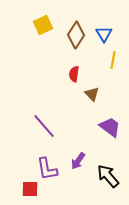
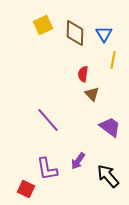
brown diamond: moved 1 px left, 2 px up; rotated 32 degrees counterclockwise
red semicircle: moved 9 px right
purple line: moved 4 px right, 6 px up
red square: moved 4 px left; rotated 24 degrees clockwise
